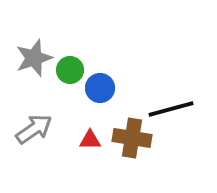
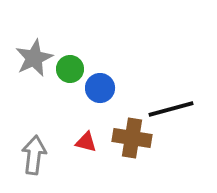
gray star: rotated 6 degrees counterclockwise
green circle: moved 1 px up
gray arrow: moved 26 px down; rotated 48 degrees counterclockwise
red triangle: moved 4 px left, 2 px down; rotated 15 degrees clockwise
